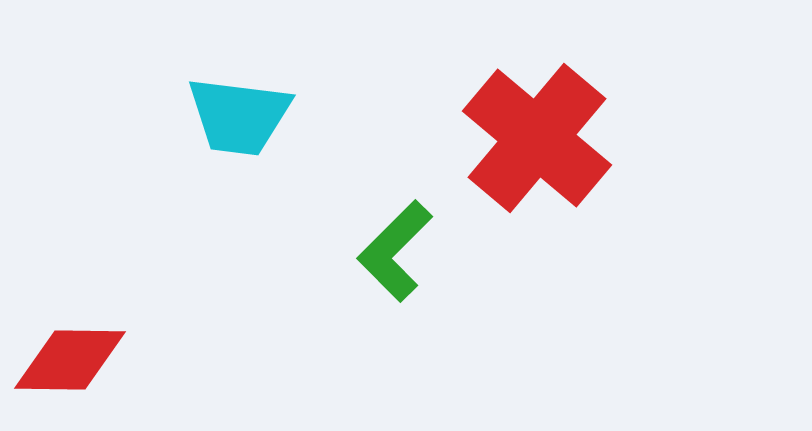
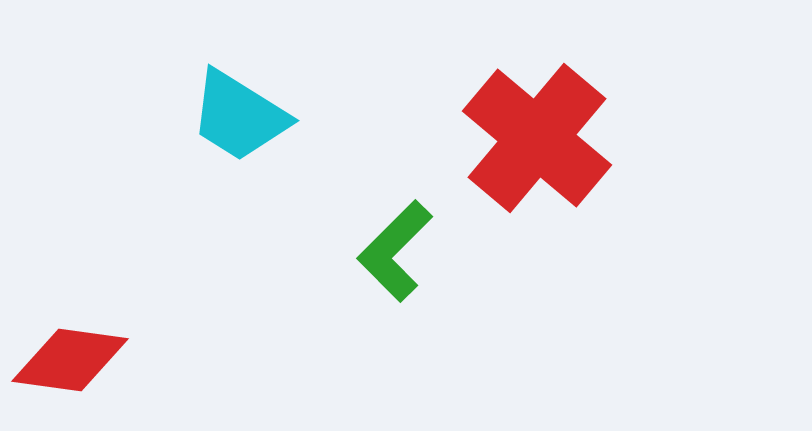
cyan trapezoid: rotated 25 degrees clockwise
red diamond: rotated 7 degrees clockwise
